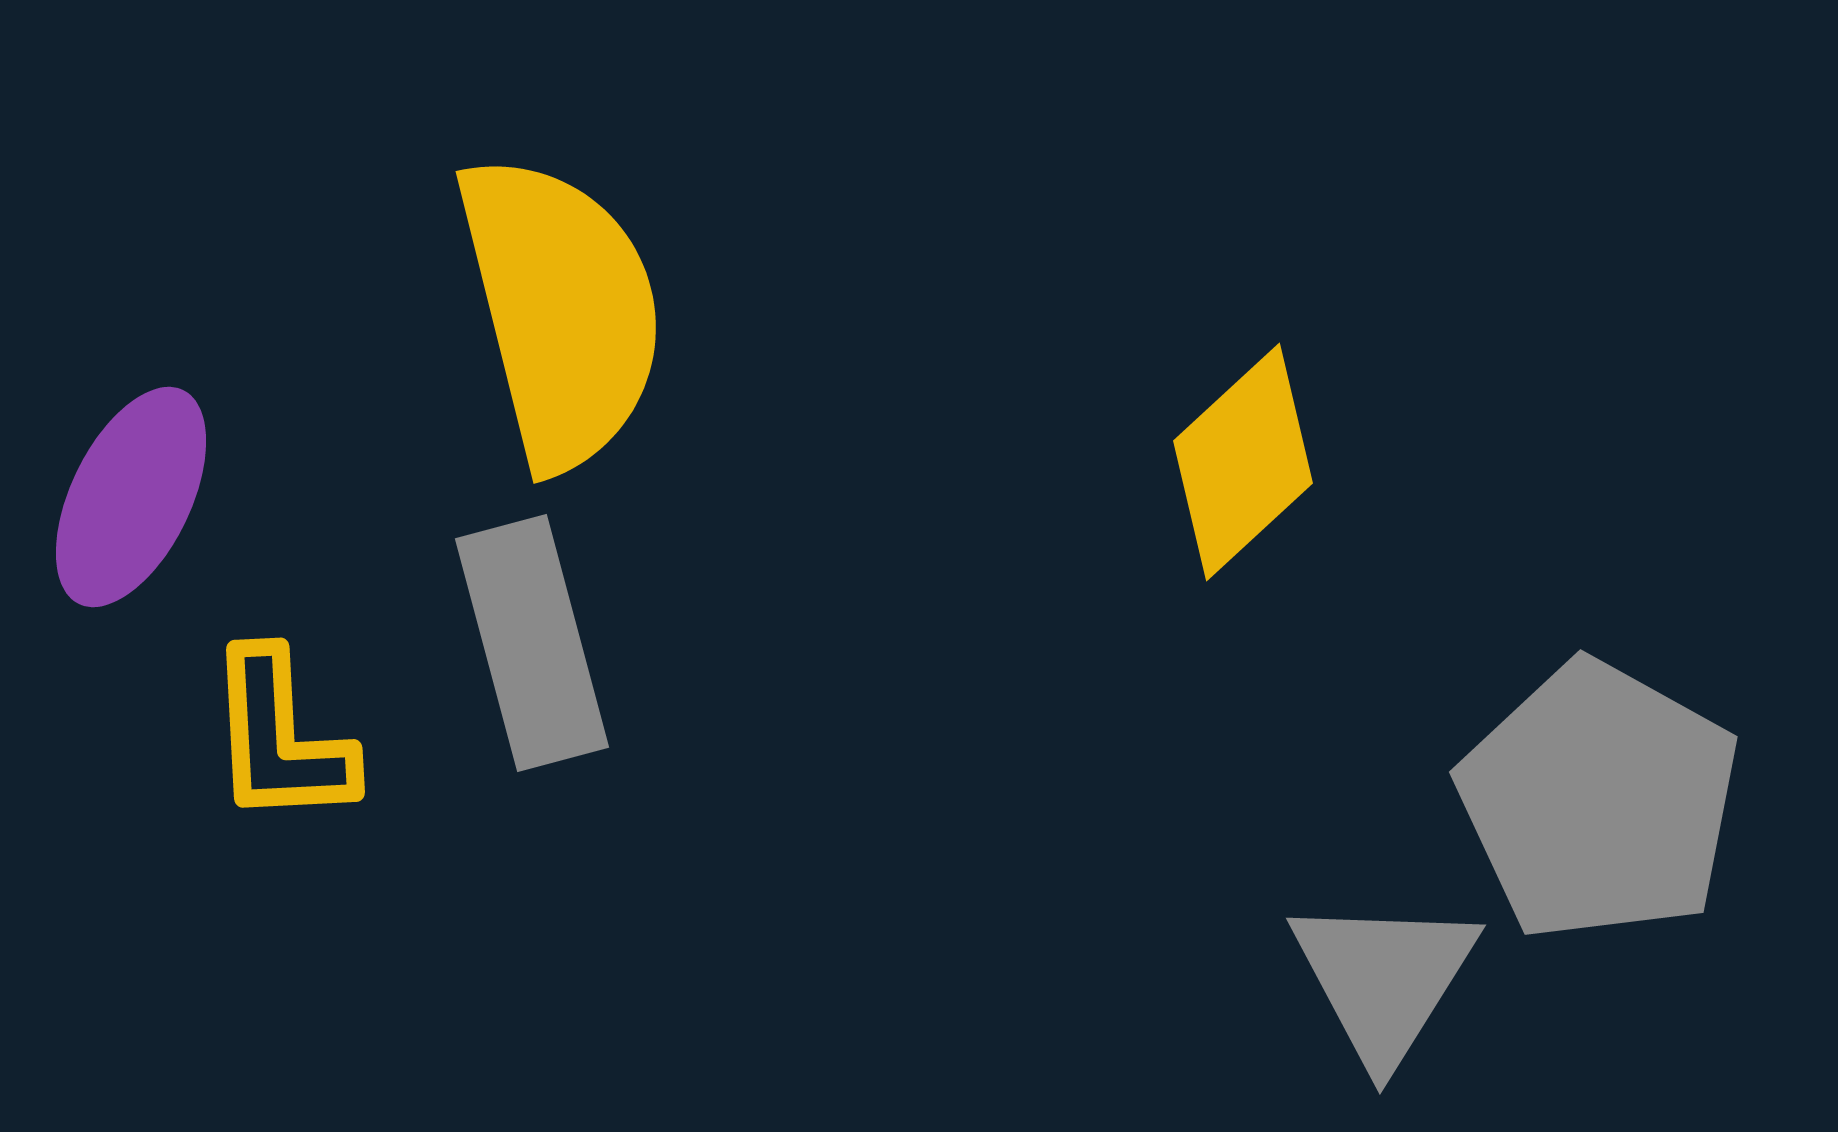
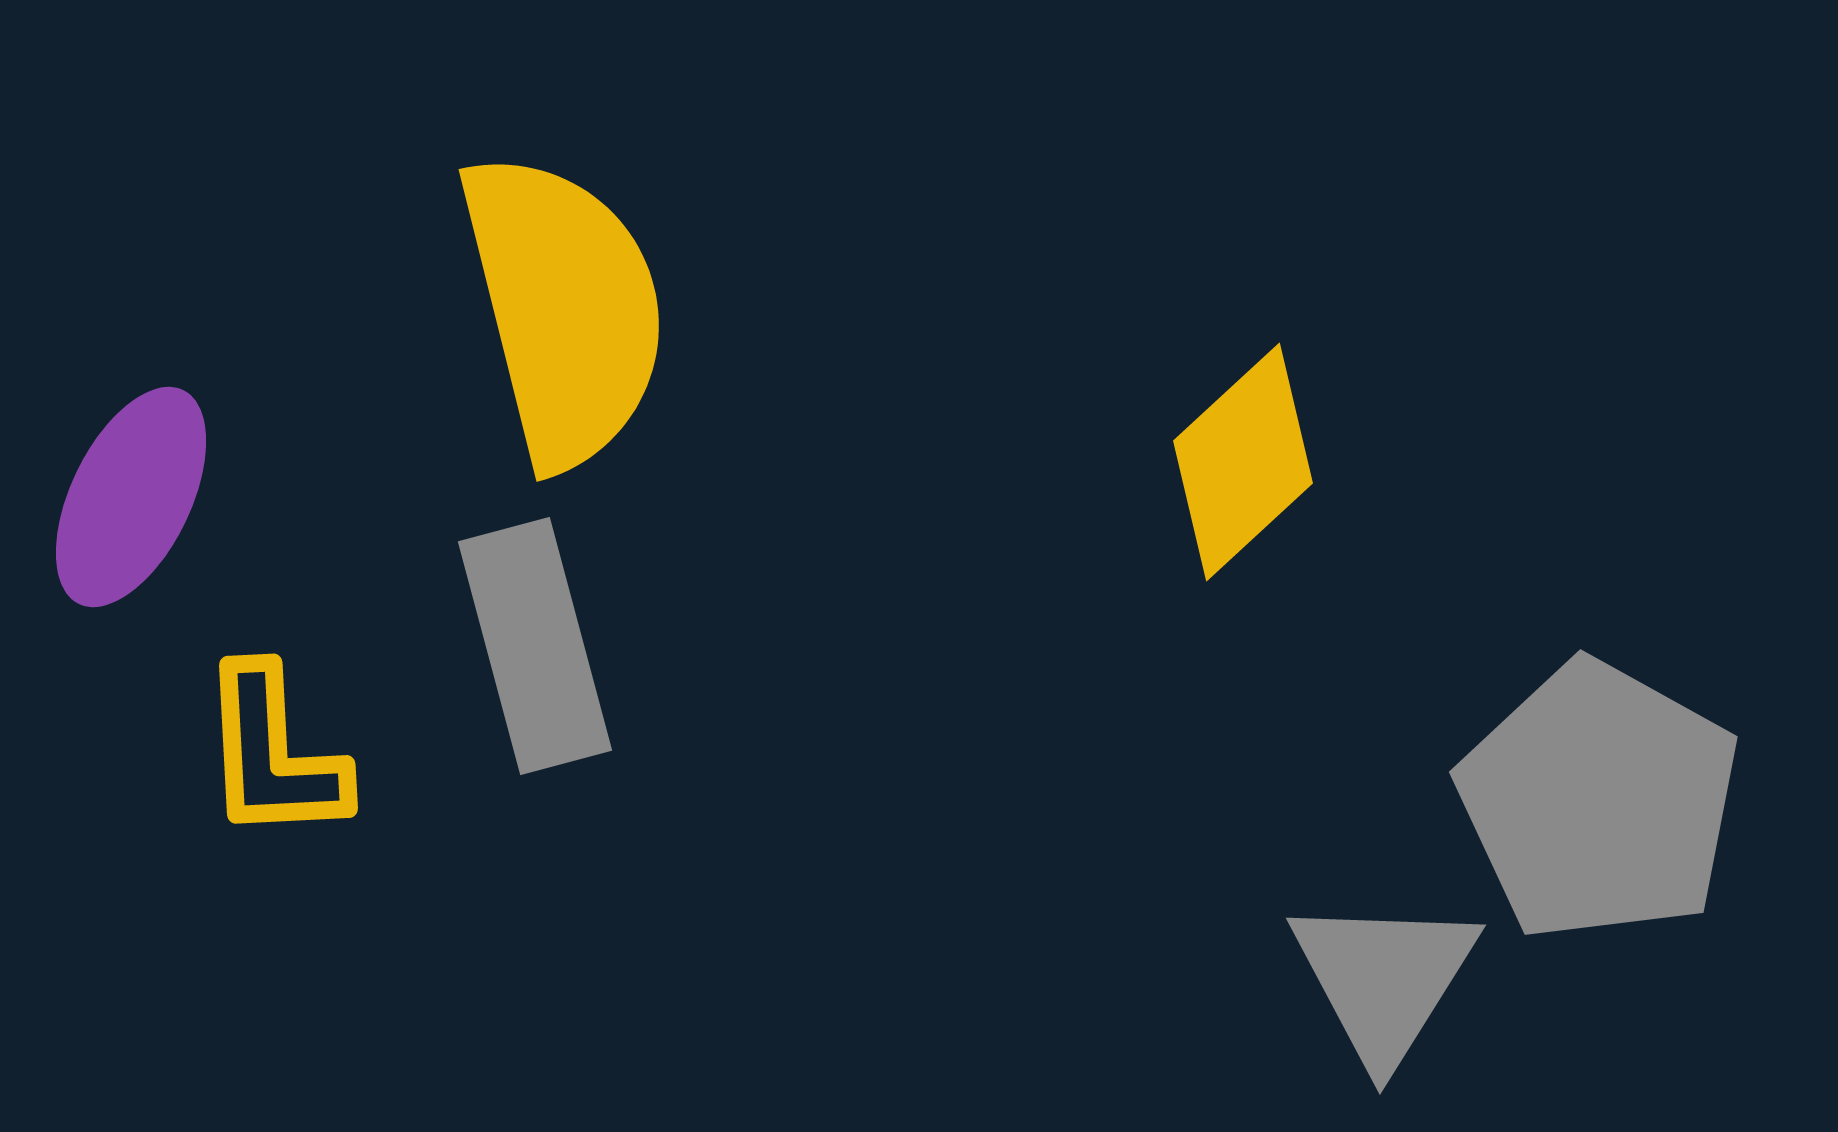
yellow semicircle: moved 3 px right, 2 px up
gray rectangle: moved 3 px right, 3 px down
yellow L-shape: moved 7 px left, 16 px down
